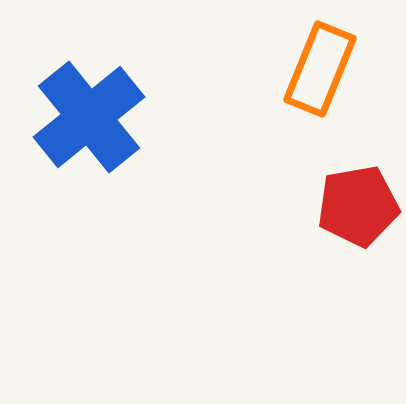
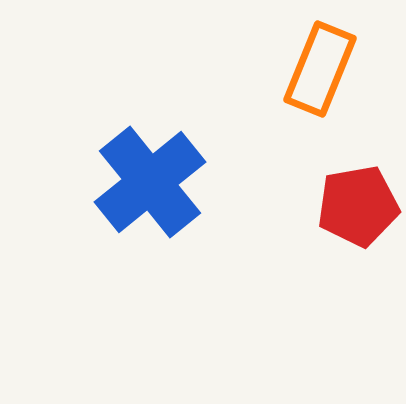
blue cross: moved 61 px right, 65 px down
